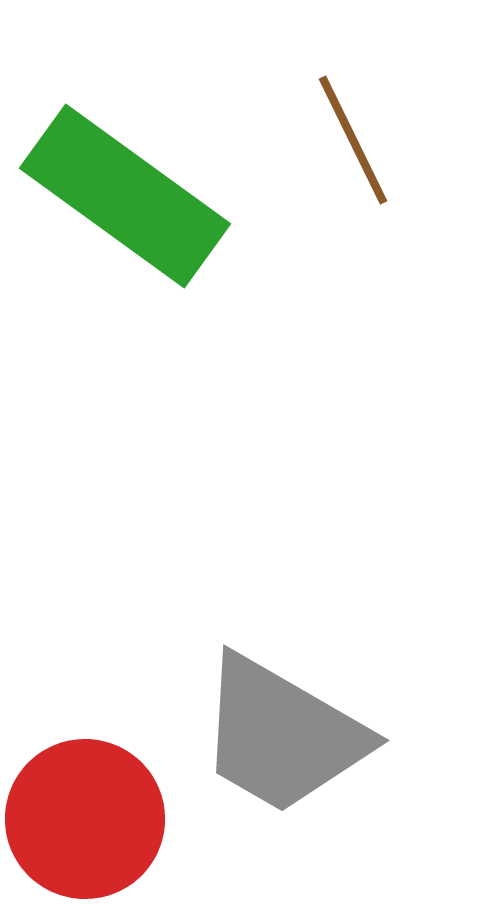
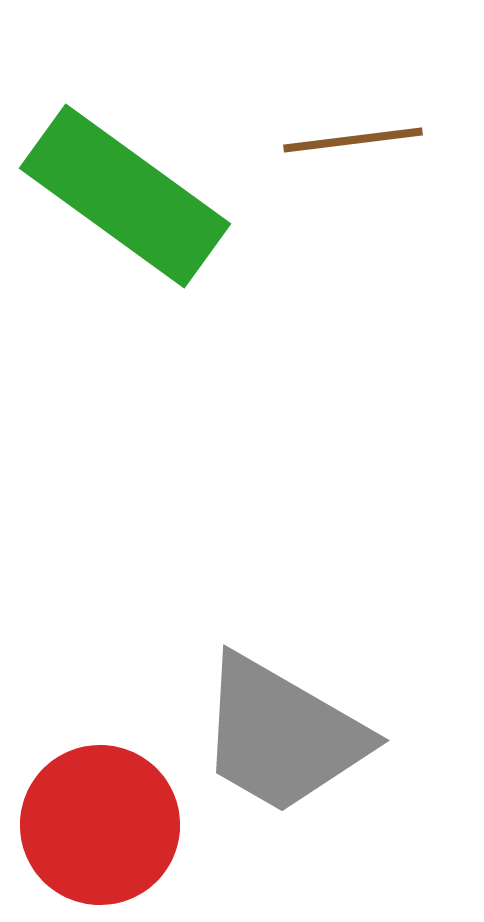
brown line: rotated 71 degrees counterclockwise
red circle: moved 15 px right, 6 px down
